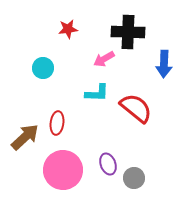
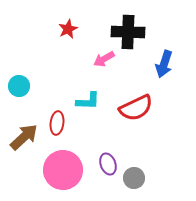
red star: rotated 18 degrees counterclockwise
blue arrow: rotated 16 degrees clockwise
cyan circle: moved 24 px left, 18 px down
cyan L-shape: moved 9 px left, 8 px down
red semicircle: rotated 116 degrees clockwise
brown arrow: moved 1 px left
